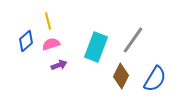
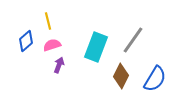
pink semicircle: moved 1 px right, 1 px down
purple arrow: rotated 49 degrees counterclockwise
